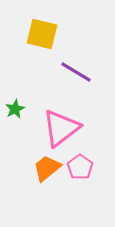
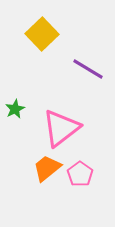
yellow square: rotated 32 degrees clockwise
purple line: moved 12 px right, 3 px up
pink pentagon: moved 7 px down
